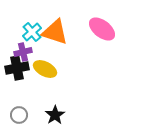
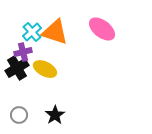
black cross: rotated 20 degrees counterclockwise
